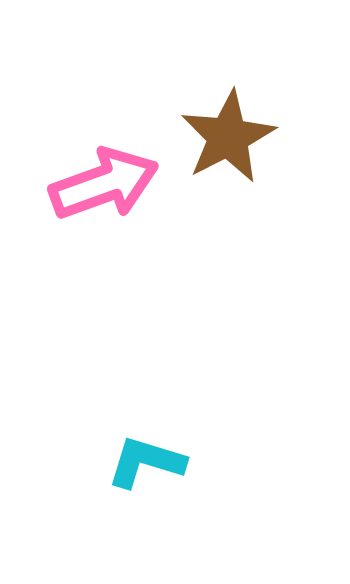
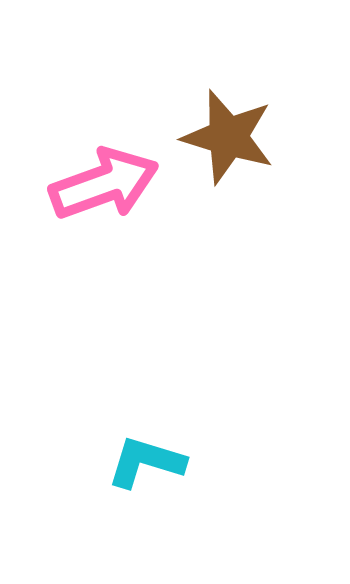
brown star: rotated 28 degrees counterclockwise
